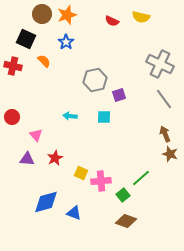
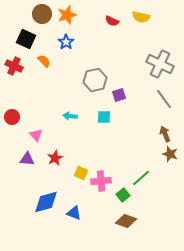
red cross: moved 1 px right; rotated 12 degrees clockwise
